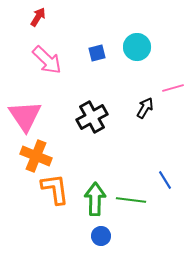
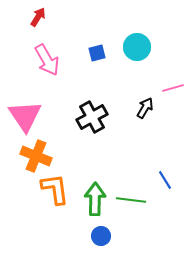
pink arrow: rotated 16 degrees clockwise
